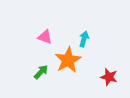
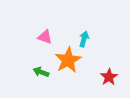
green arrow: rotated 112 degrees counterclockwise
red star: rotated 24 degrees clockwise
